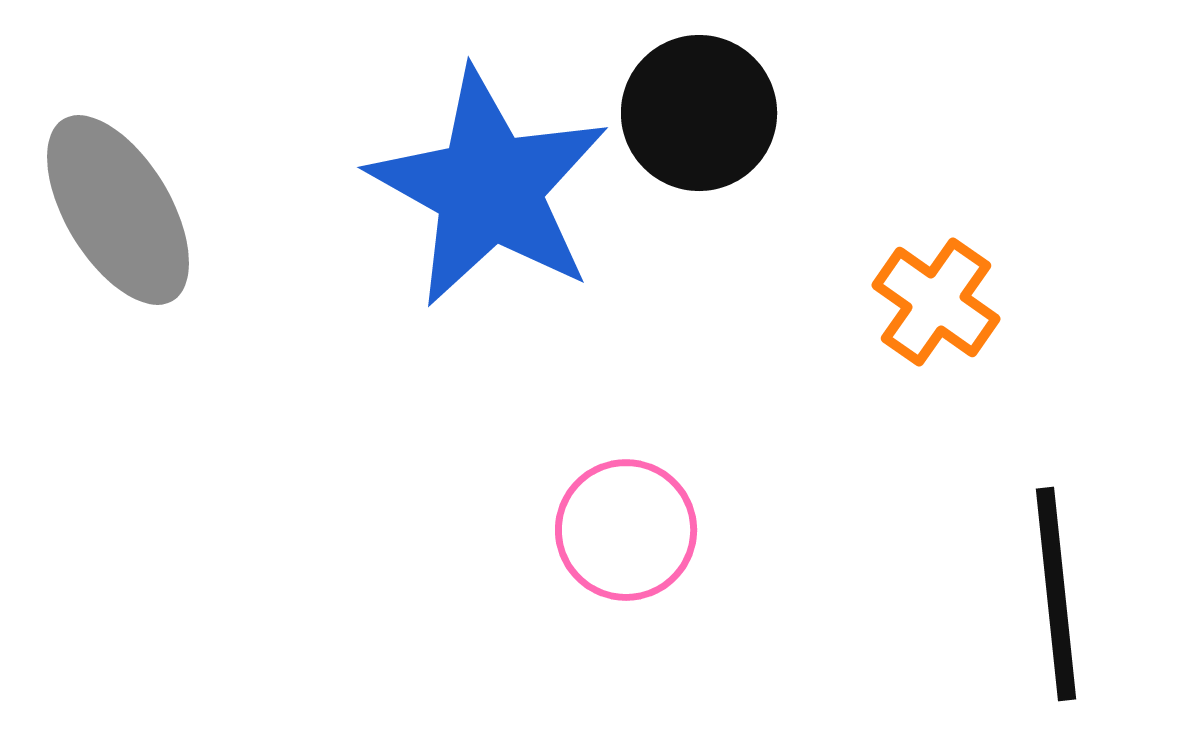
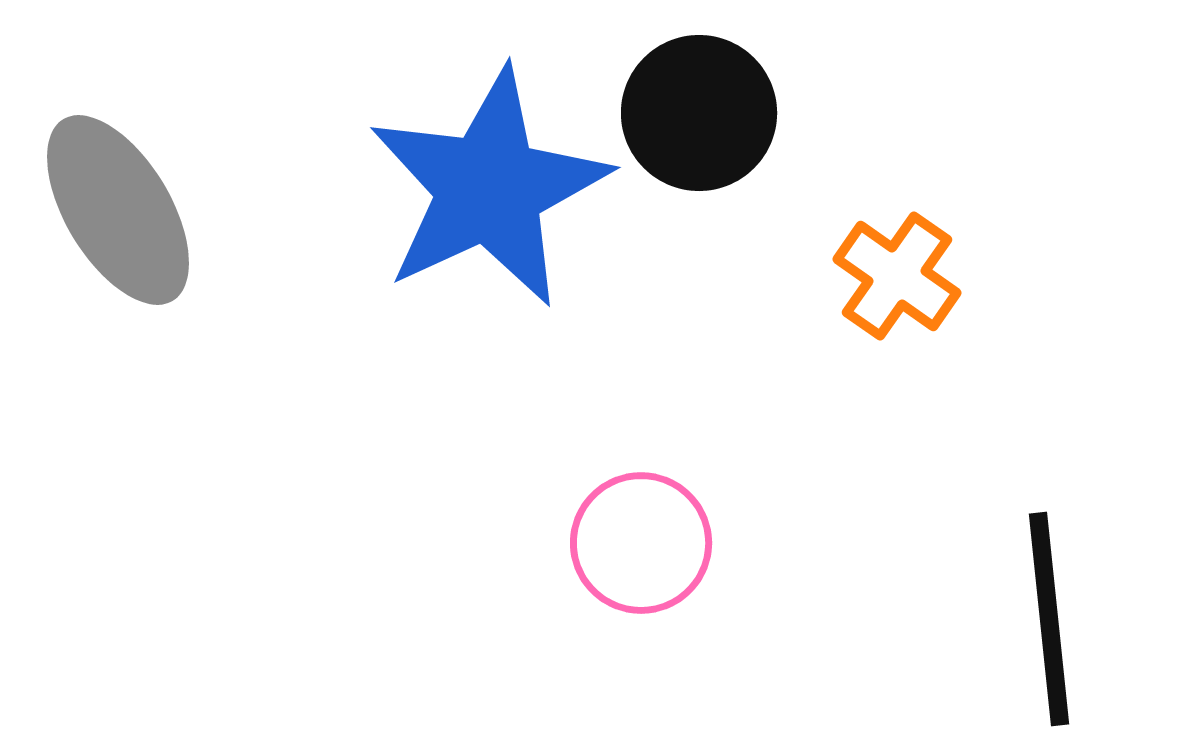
blue star: rotated 18 degrees clockwise
orange cross: moved 39 px left, 26 px up
pink circle: moved 15 px right, 13 px down
black line: moved 7 px left, 25 px down
